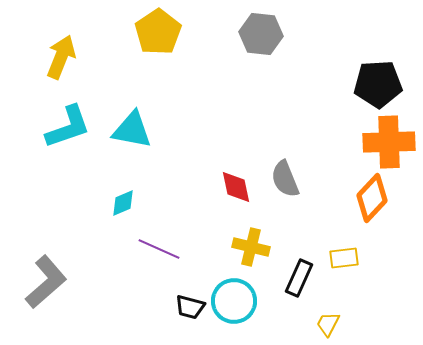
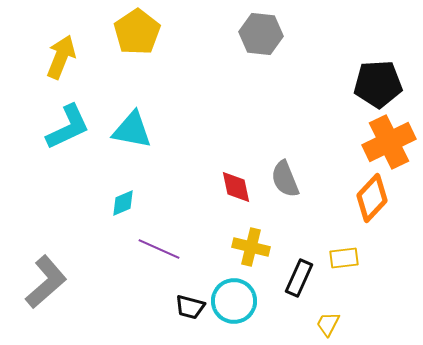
yellow pentagon: moved 21 px left
cyan L-shape: rotated 6 degrees counterclockwise
orange cross: rotated 24 degrees counterclockwise
